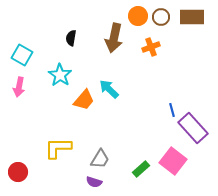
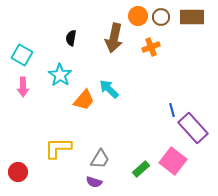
pink arrow: moved 4 px right; rotated 12 degrees counterclockwise
